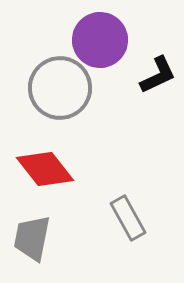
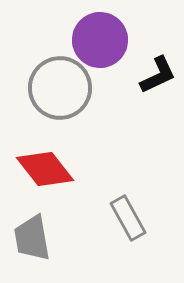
gray trapezoid: rotated 21 degrees counterclockwise
